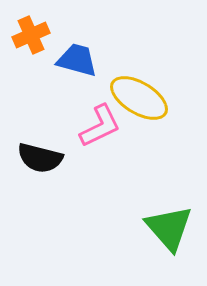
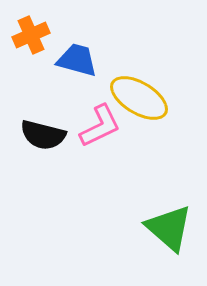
black semicircle: moved 3 px right, 23 px up
green triangle: rotated 8 degrees counterclockwise
